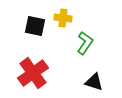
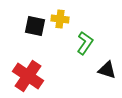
yellow cross: moved 3 px left, 1 px down
red cross: moved 5 px left, 3 px down; rotated 20 degrees counterclockwise
black triangle: moved 13 px right, 12 px up
